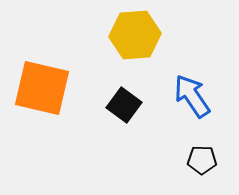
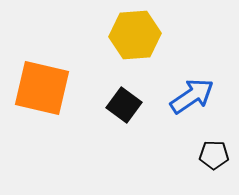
blue arrow: rotated 90 degrees clockwise
black pentagon: moved 12 px right, 5 px up
